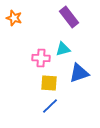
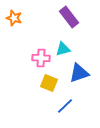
yellow square: rotated 18 degrees clockwise
blue line: moved 15 px right
